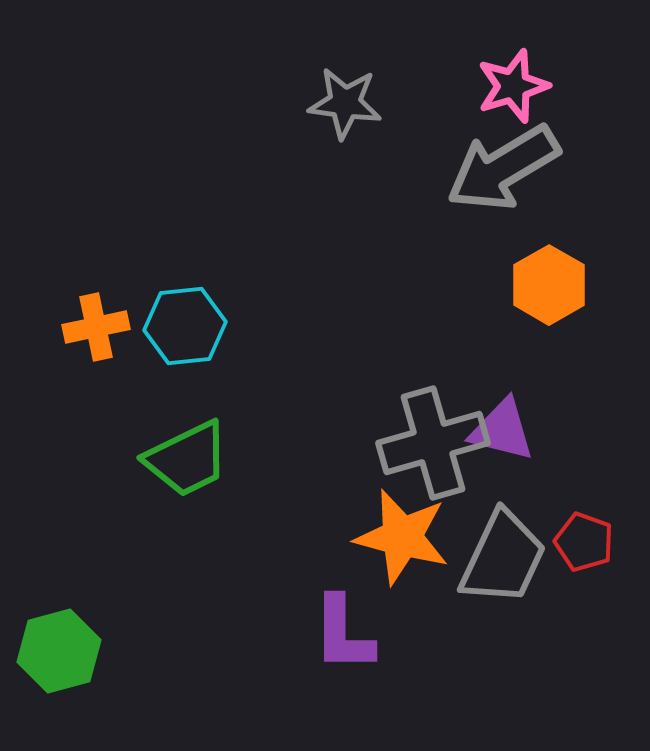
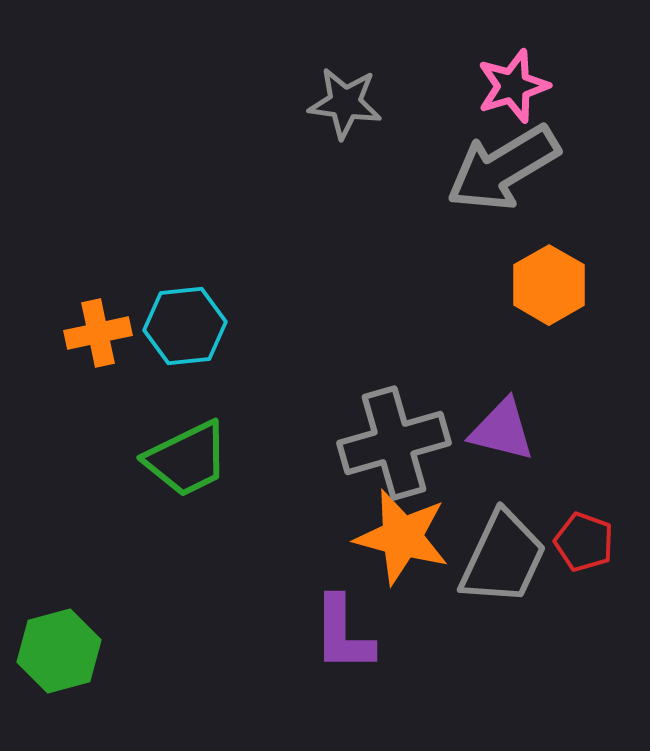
orange cross: moved 2 px right, 6 px down
gray cross: moved 39 px left
